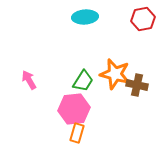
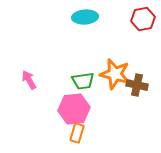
green trapezoid: rotated 50 degrees clockwise
